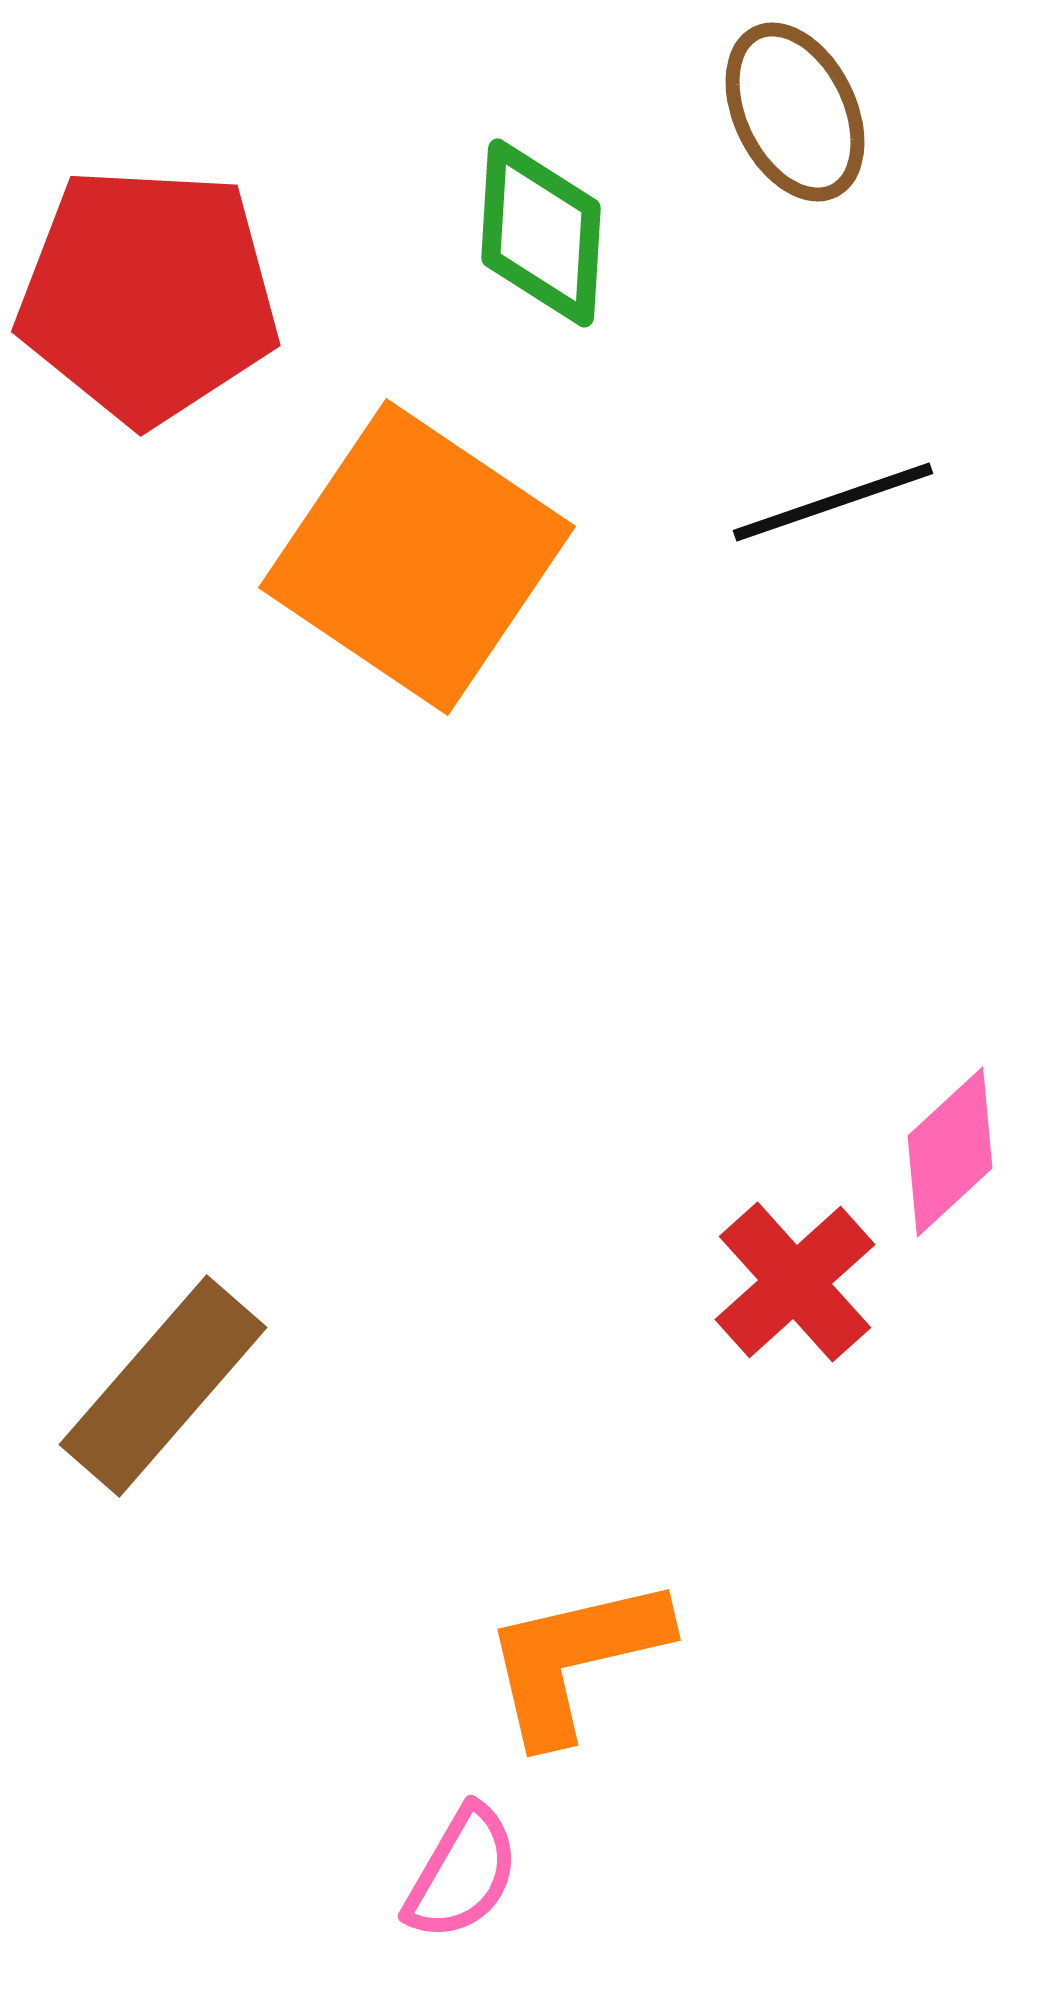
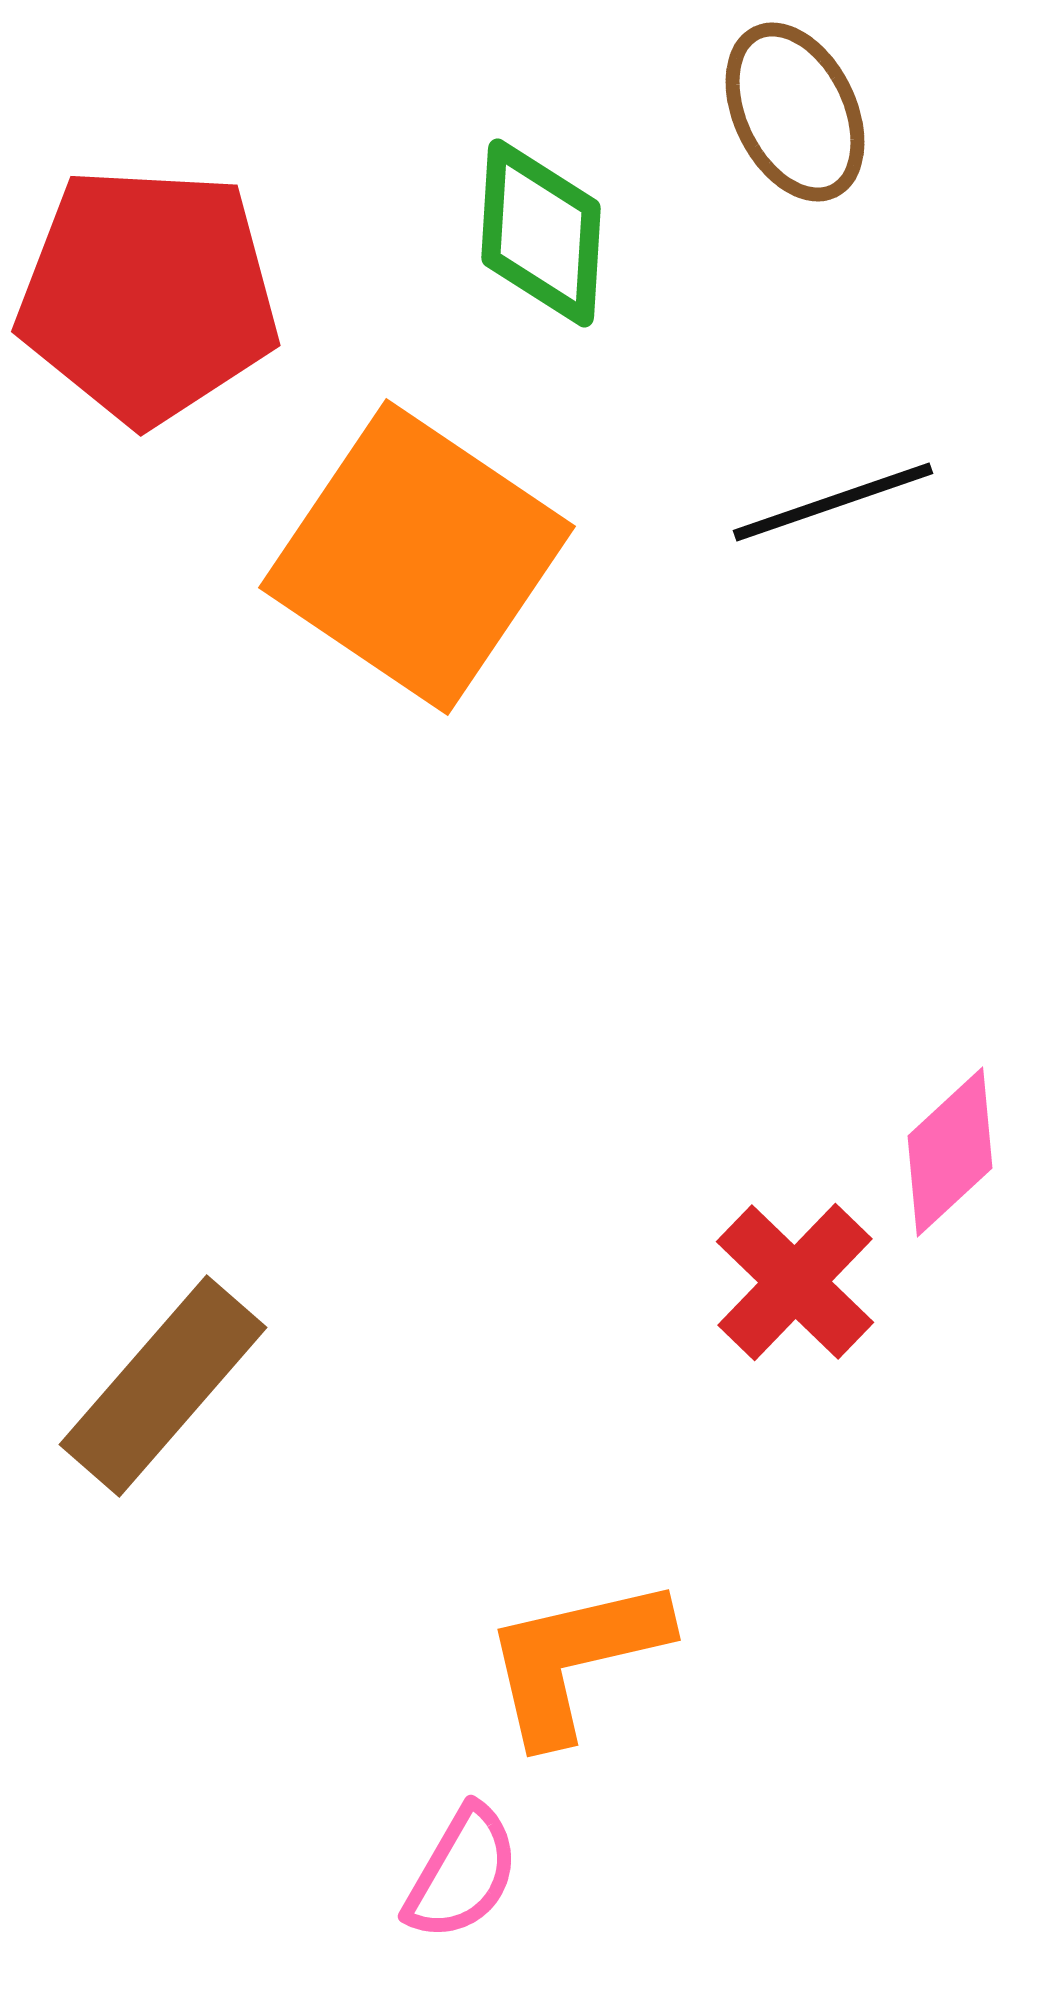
red cross: rotated 4 degrees counterclockwise
